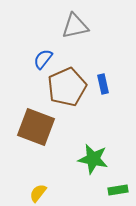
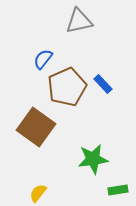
gray triangle: moved 4 px right, 5 px up
blue rectangle: rotated 30 degrees counterclockwise
brown square: rotated 15 degrees clockwise
green star: rotated 20 degrees counterclockwise
